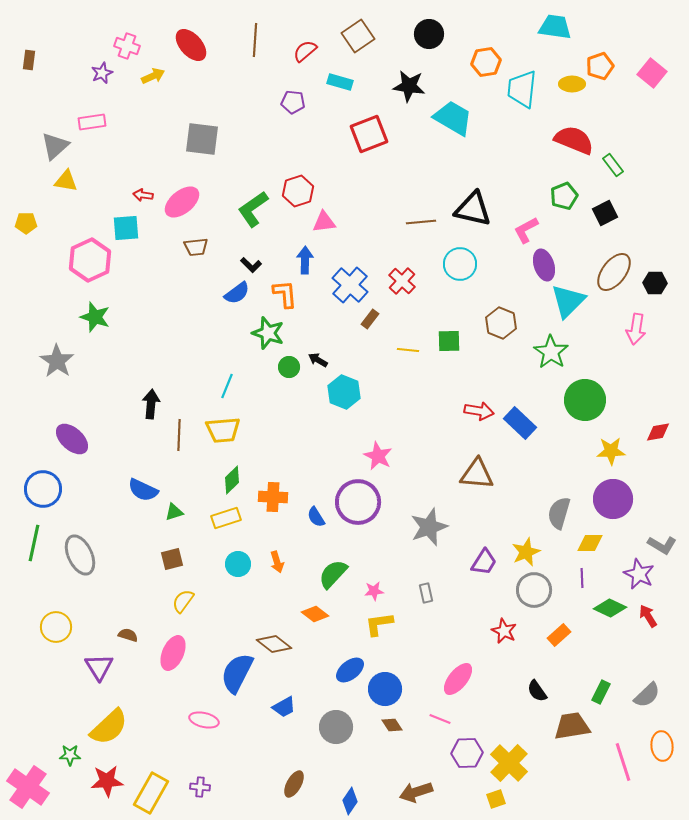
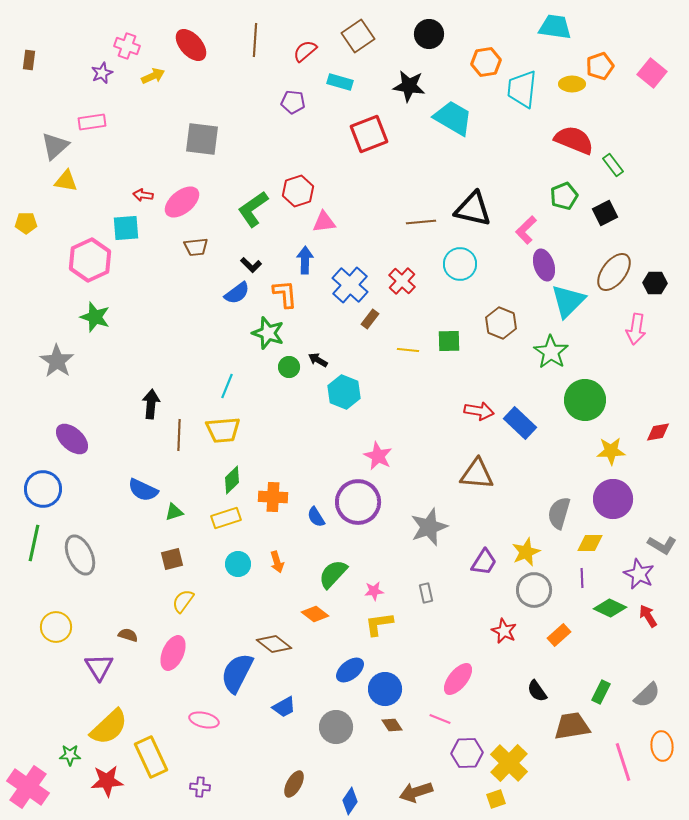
pink L-shape at (526, 230): rotated 16 degrees counterclockwise
yellow rectangle at (151, 793): moved 36 px up; rotated 54 degrees counterclockwise
